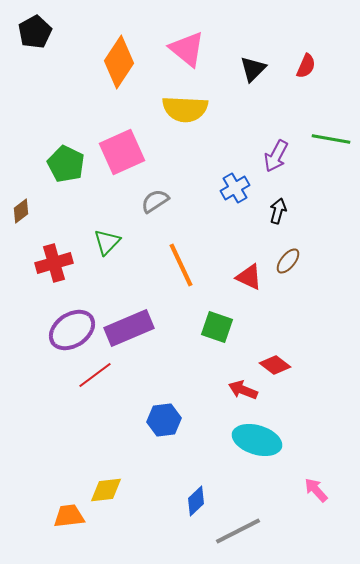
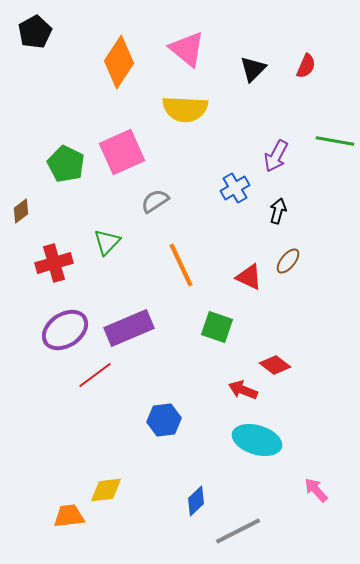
green line: moved 4 px right, 2 px down
purple ellipse: moved 7 px left
